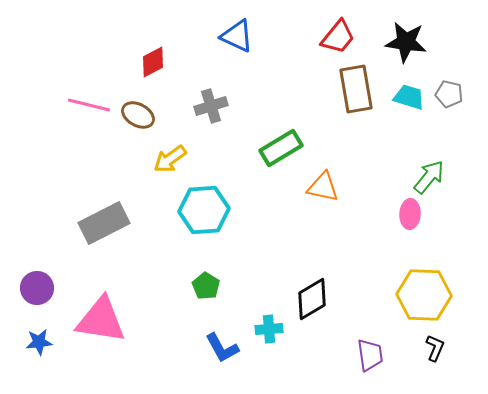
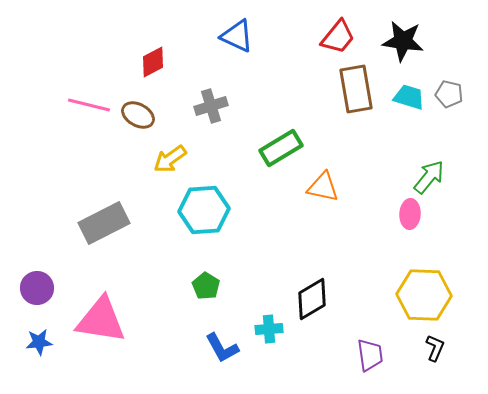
black star: moved 3 px left, 1 px up
